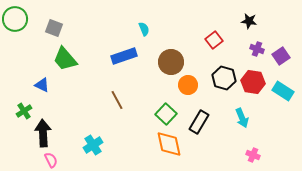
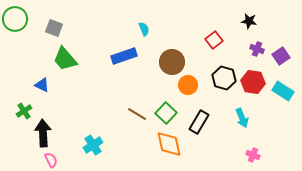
brown circle: moved 1 px right
brown line: moved 20 px right, 14 px down; rotated 30 degrees counterclockwise
green square: moved 1 px up
